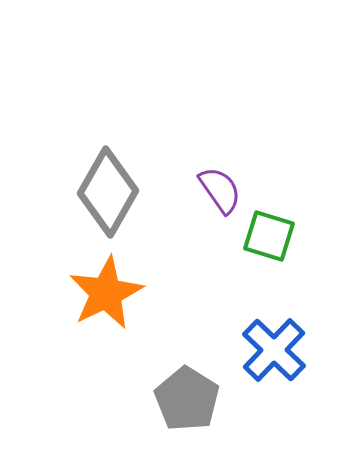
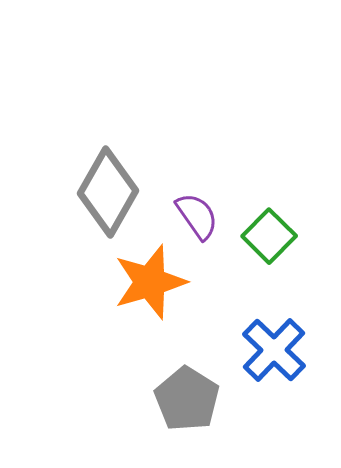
purple semicircle: moved 23 px left, 26 px down
green square: rotated 28 degrees clockwise
orange star: moved 44 px right, 11 px up; rotated 10 degrees clockwise
